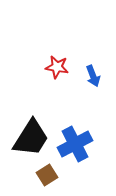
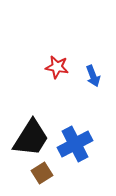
brown square: moved 5 px left, 2 px up
